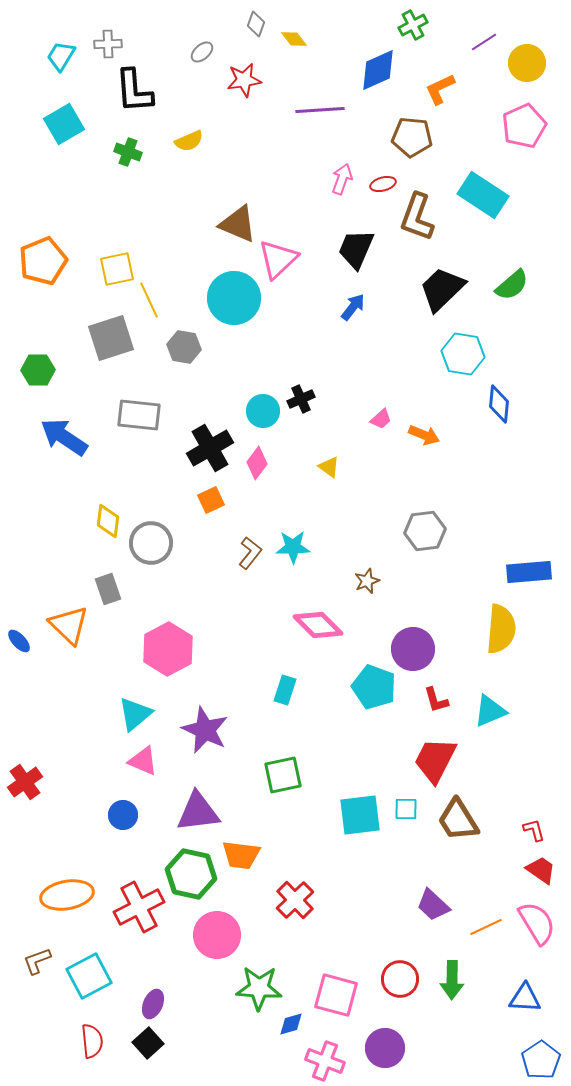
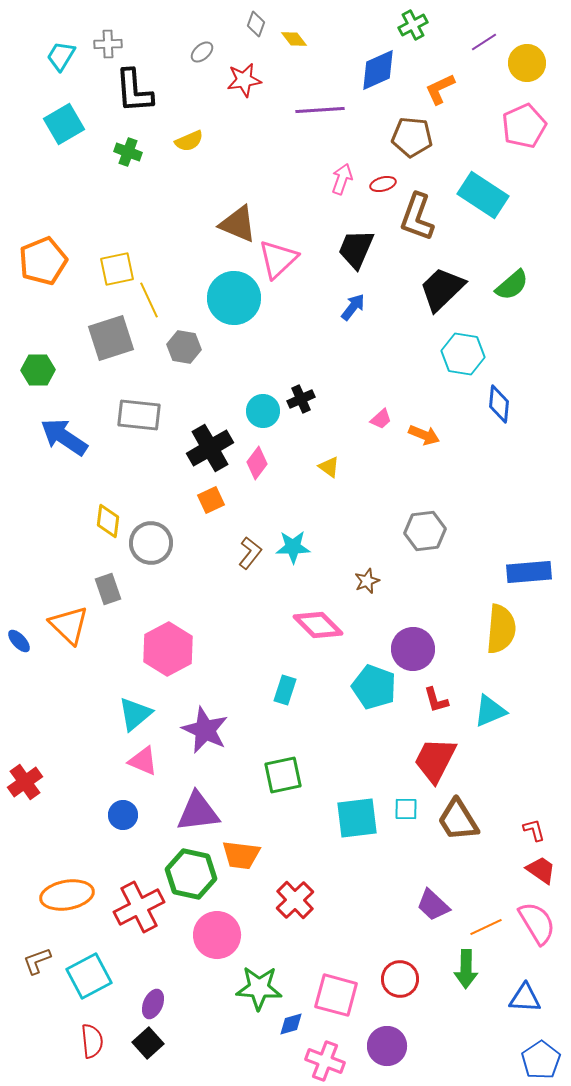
cyan square at (360, 815): moved 3 px left, 3 px down
green arrow at (452, 980): moved 14 px right, 11 px up
purple circle at (385, 1048): moved 2 px right, 2 px up
